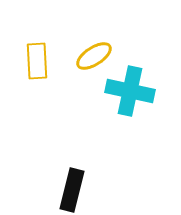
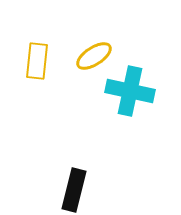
yellow rectangle: rotated 9 degrees clockwise
black rectangle: moved 2 px right
